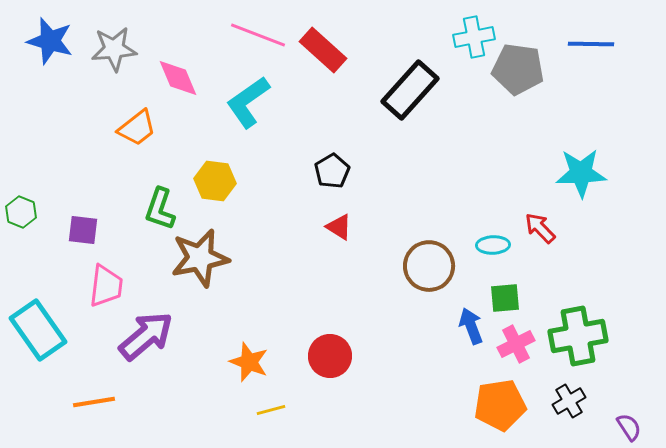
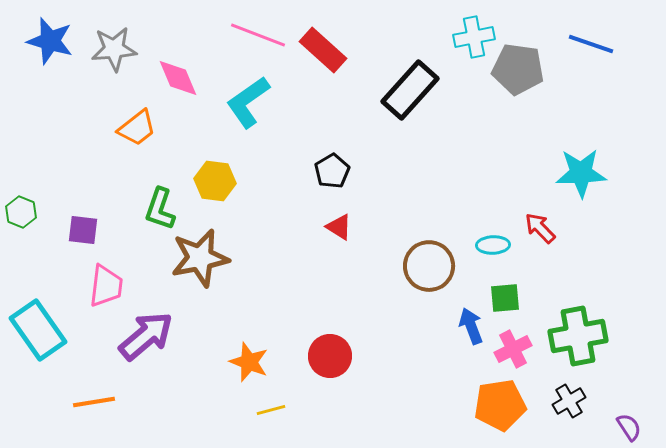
blue line: rotated 18 degrees clockwise
pink cross: moved 3 px left, 5 px down
